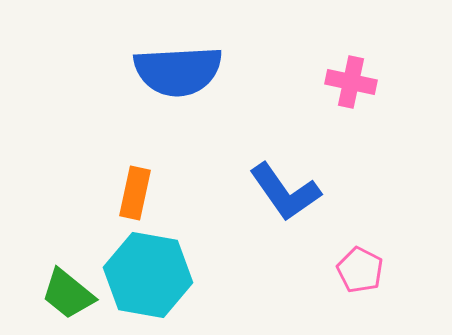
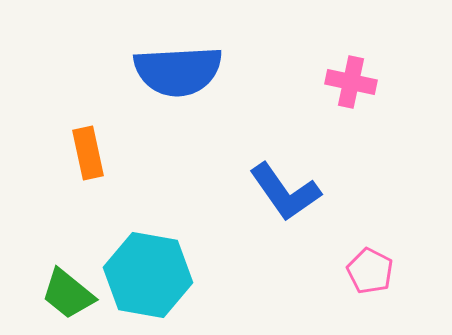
orange rectangle: moved 47 px left, 40 px up; rotated 24 degrees counterclockwise
pink pentagon: moved 10 px right, 1 px down
